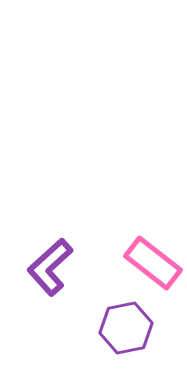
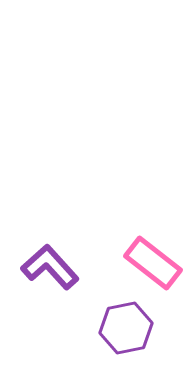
purple L-shape: rotated 90 degrees clockwise
